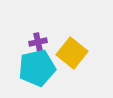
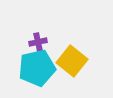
yellow square: moved 8 px down
